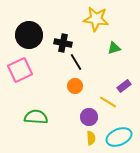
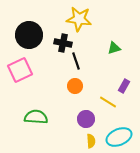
yellow star: moved 17 px left
black line: moved 1 px up; rotated 12 degrees clockwise
purple rectangle: rotated 24 degrees counterclockwise
purple circle: moved 3 px left, 2 px down
yellow semicircle: moved 3 px down
